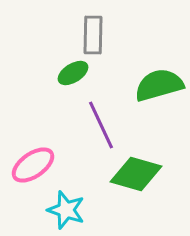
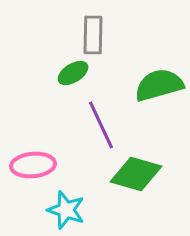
pink ellipse: rotated 30 degrees clockwise
